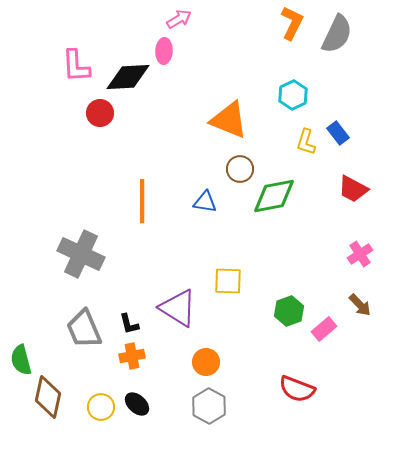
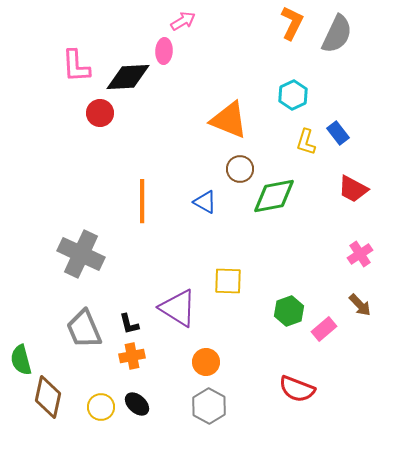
pink arrow: moved 4 px right, 2 px down
blue triangle: rotated 20 degrees clockwise
